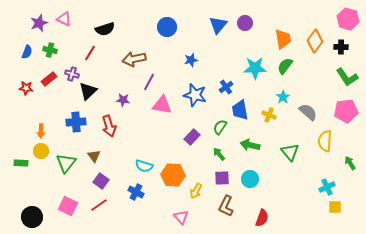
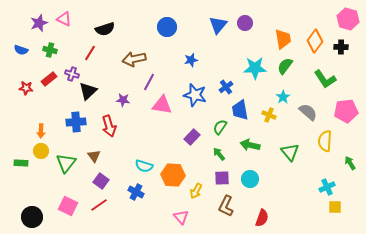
blue semicircle at (27, 52): moved 6 px left, 2 px up; rotated 88 degrees clockwise
green L-shape at (347, 77): moved 22 px left, 2 px down
